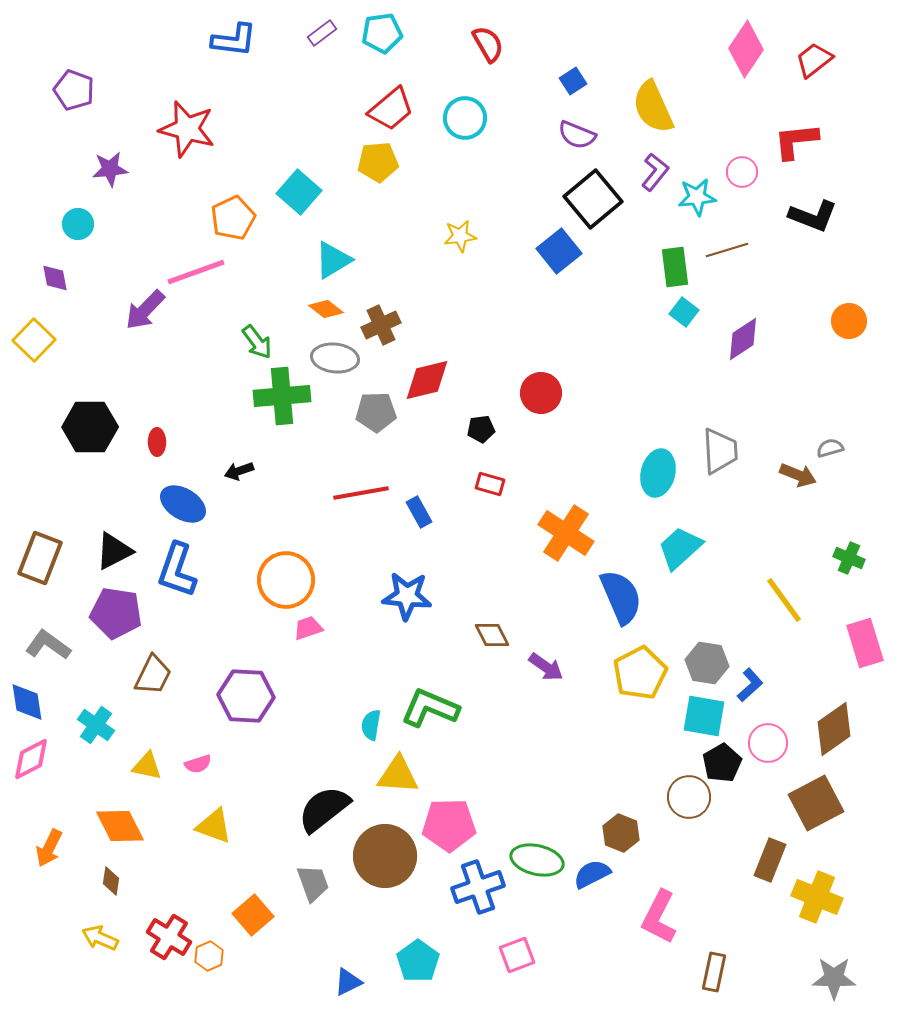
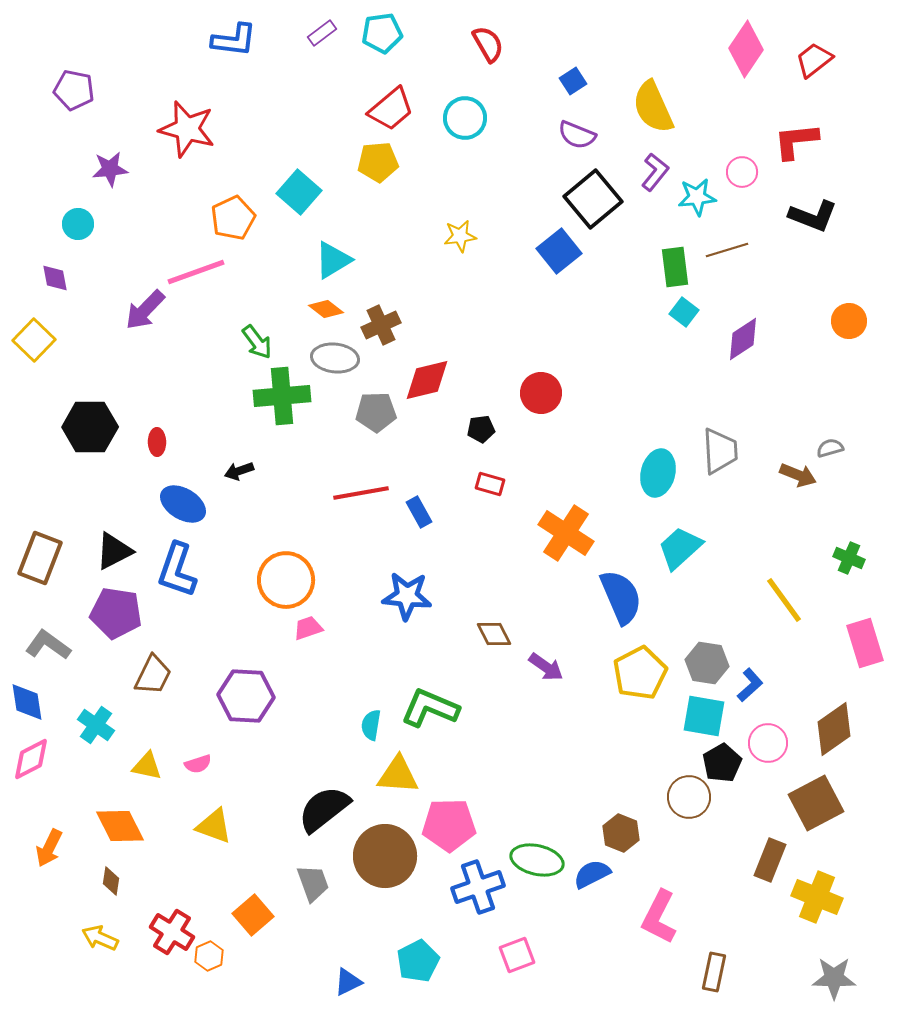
purple pentagon at (74, 90): rotated 9 degrees counterclockwise
brown diamond at (492, 635): moved 2 px right, 1 px up
red cross at (169, 937): moved 3 px right, 5 px up
cyan pentagon at (418, 961): rotated 9 degrees clockwise
